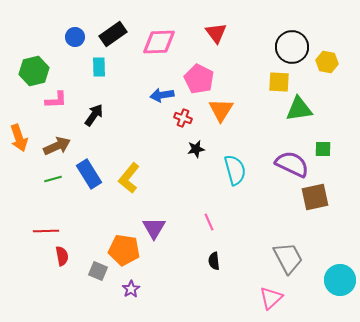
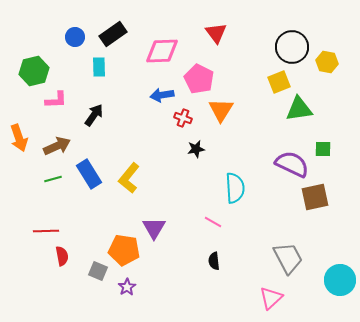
pink diamond: moved 3 px right, 9 px down
yellow square: rotated 25 degrees counterclockwise
cyan semicircle: moved 18 px down; rotated 12 degrees clockwise
pink line: moved 4 px right; rotated 36 degrees counterclockwise
purple star: moved 4 px left, 2 px up
